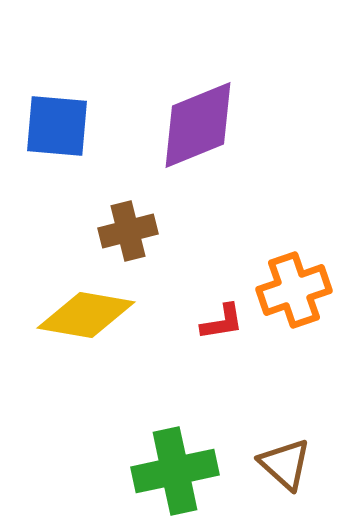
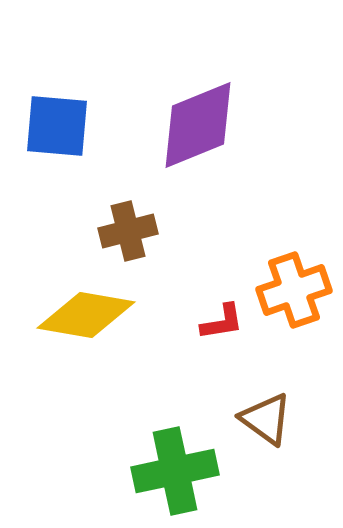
brown triangle: moved 19 px left, 45 px up; rotated 6 degrees counterclockwise
